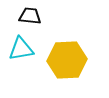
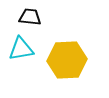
black trapezoid: moved 1 px down
